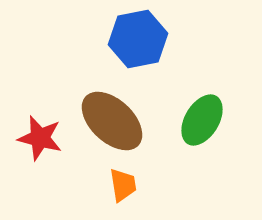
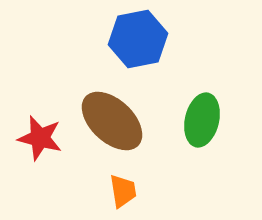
green ellipse: rotated 18 degrees counterclockwise
orange trapezoid: moved 6 px down
